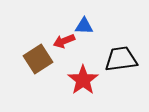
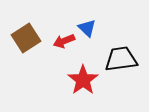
blue triangle: moved 3 px right, 2 px down; rotated 42 degrees clockwise
brown square: moved 12 px left, 21 px up
